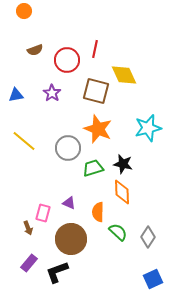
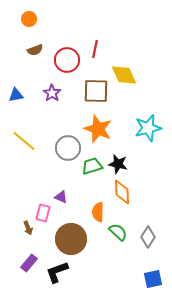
orange circle: moved 5 px right, 8 px down
brown square: rotated 12 degrees counterclockwise
black star: moved 5 px left
green trapezoid: moved 1 px left, 2 px up
purple triangle: moved 8 px left, 6 px up
blue square: rotated 12 degrees clockwise
